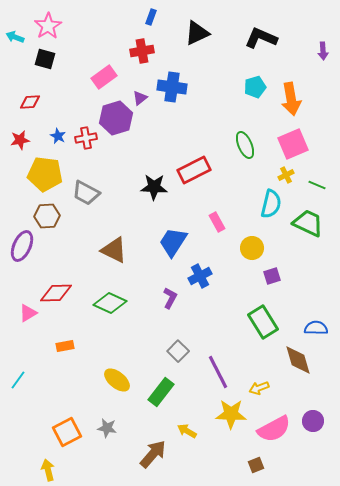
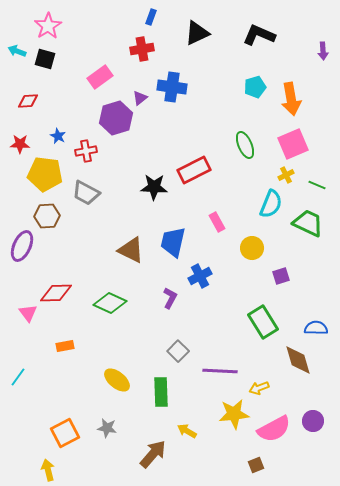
cyan arrow at (15, 37): moved 2 px right, 14 px down
black L-shape at (261, 38): moved 2 px left, 3 px up
red cross at (142, 51): moved 2 px up
pink rectangle at (104, 77): moved 4 px left
red diamond at (30, 102): moved 2 px left, 1 px up
red cross at (86, 138): moved 13 px down
red star at (20, 140): moved 4 px down; rotated 12 degrees clockwise
cyan semicircle at (271, 204): rotated 8 degrees clockwise
blue trapezoid at (173, 242): rotated 20 degrees counterclockwise
brown triangle at (114, 250): moved 17 px right
purple square at (272, 276): moved 9 px right
pink triangle at (28, 313): rotated 36 degrees counterclockwise
purple line at (218, 372): moved 2 px right, 1 px up; rotated 60 degrees counterclockwise
cyan line at (18, 380): moved 3 px up
green rectangle at (161, 392): rotated 40 degrees counterclockwise
yellow star at (231, 414): moved 3 px right; rotated 8 degrees counterclockwise
orange square at (67, 432): moved 2 px left, 1 px down
